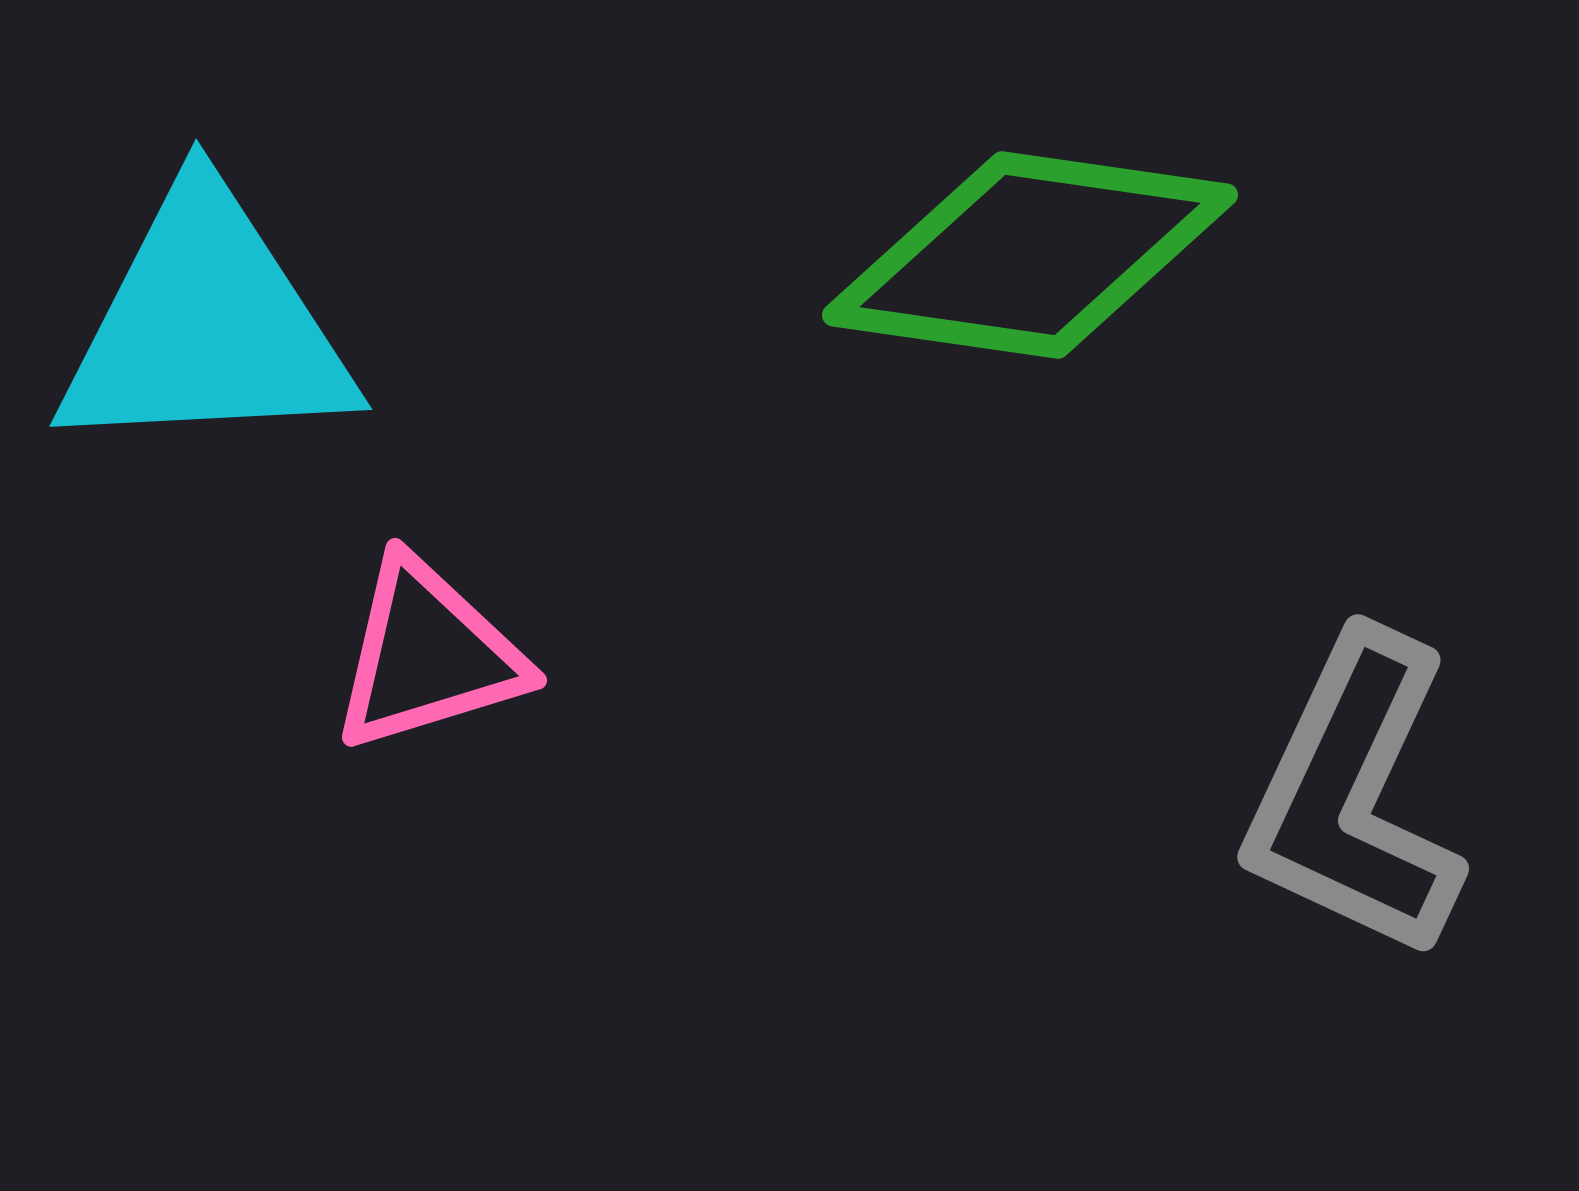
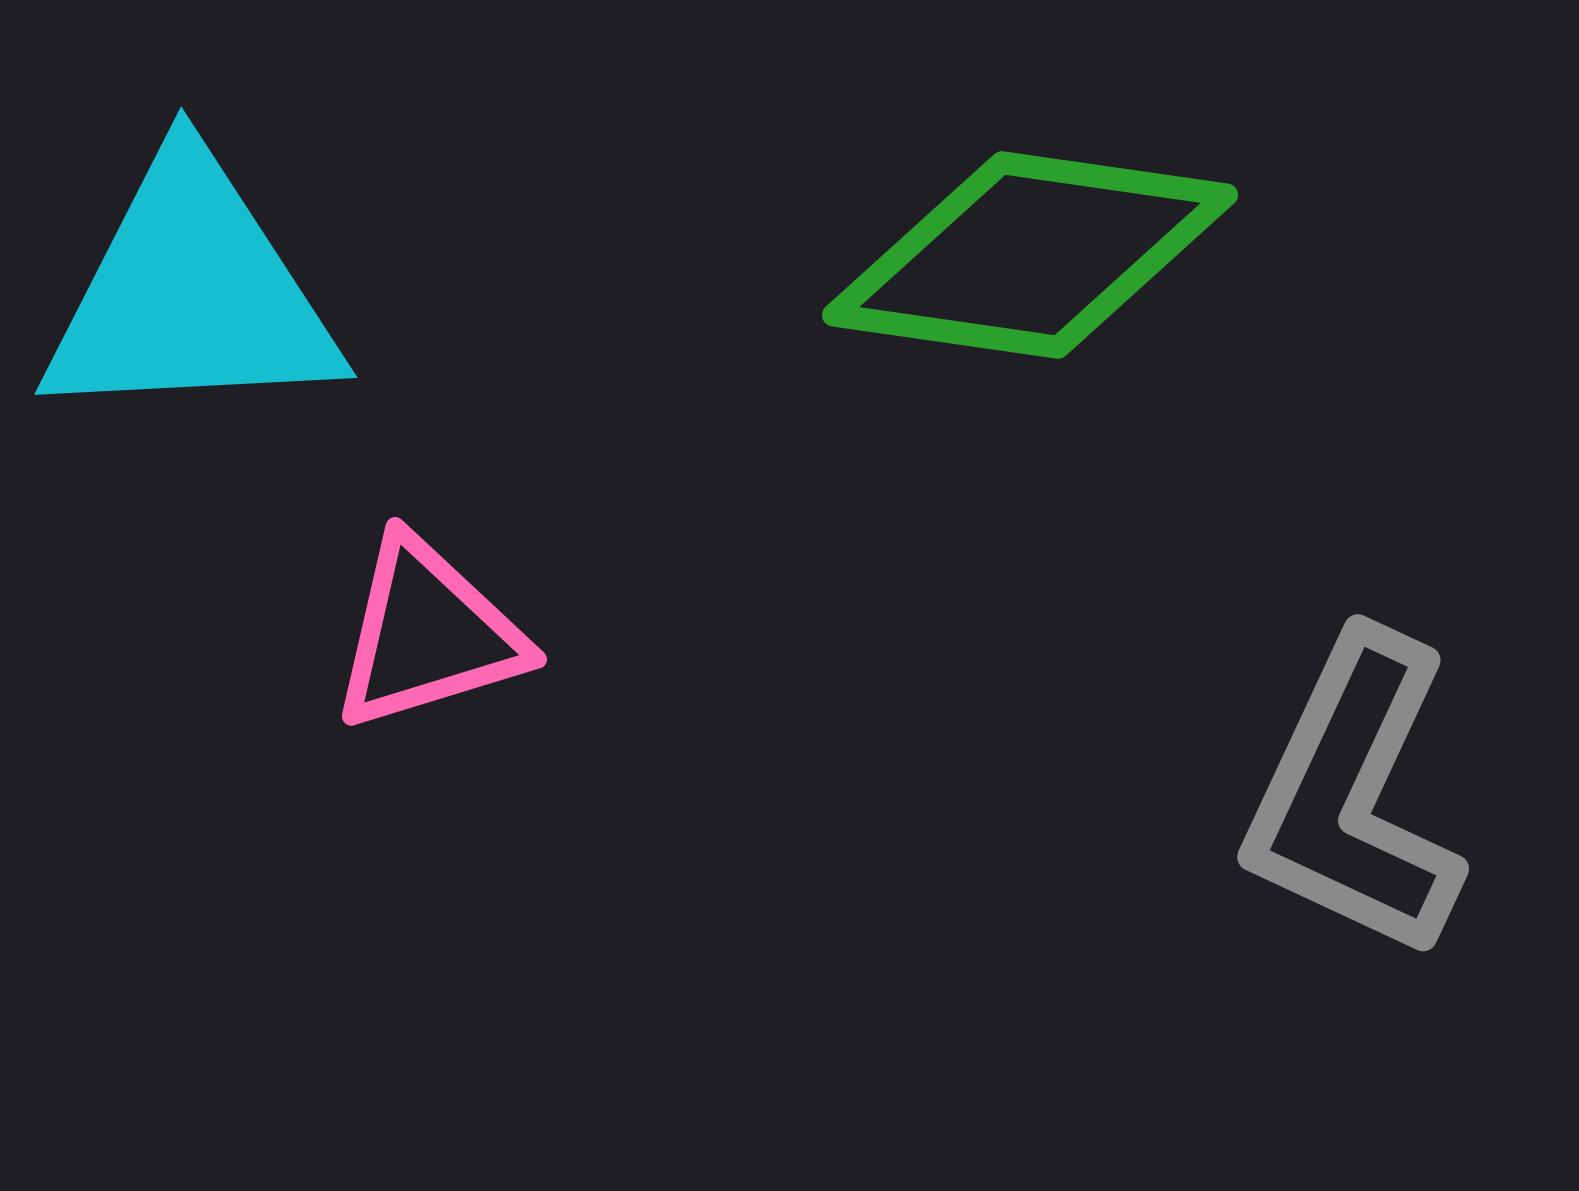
cyan triangle: moved 15 px left, 32 px up
pink triangle: moved 21 px up
